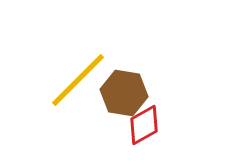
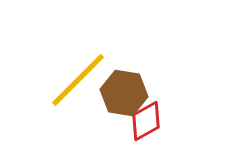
red diamond: moved 2 px right, 4 px up
